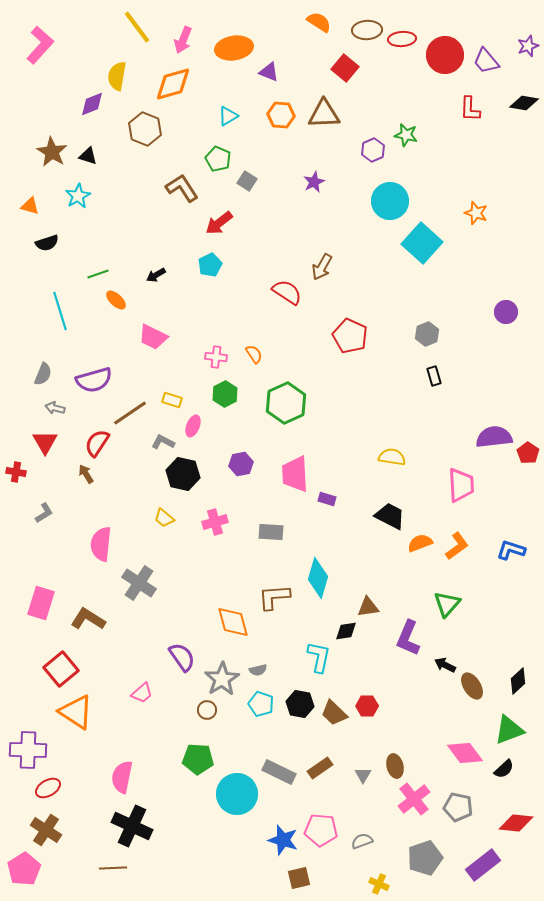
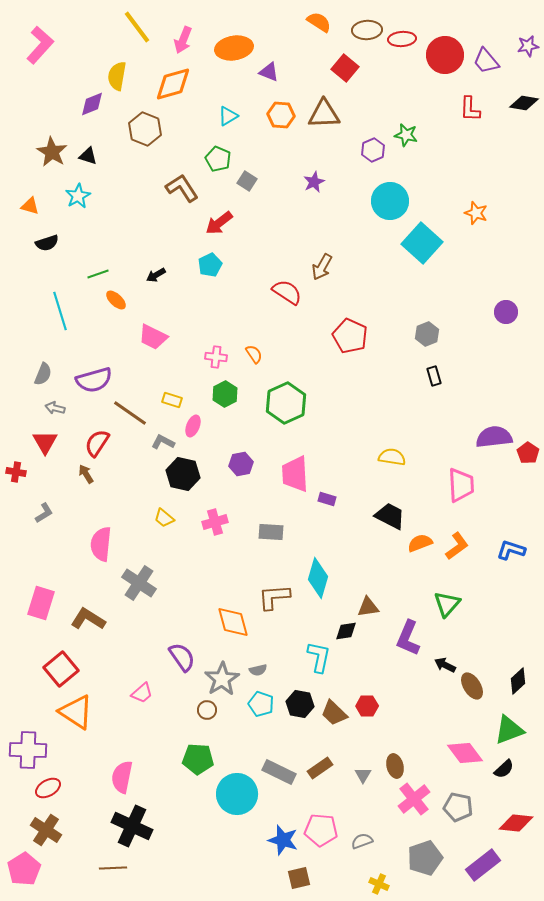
purple star at (528, 46): rotated 10 degrees clockwise
brown line at (130, 413): rotated 69 degrees clockwise
